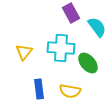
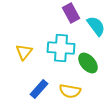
cyan semicircle: moved 1 px left, 1 px up
blue rectangle: rotated 48 degrees clockwise
